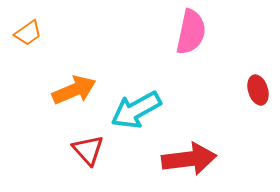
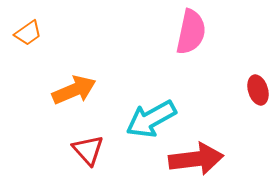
cyan arrow: moved 15 px right, 9 px down
red arrow: moved 7 px right
